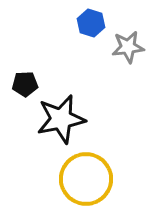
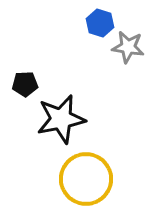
blue hexagon: moved 9 px right
gray star: rotated 16 degrees clockwise
